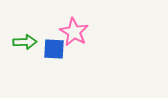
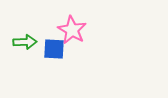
pink star: moved 2 px left, 2 px up
